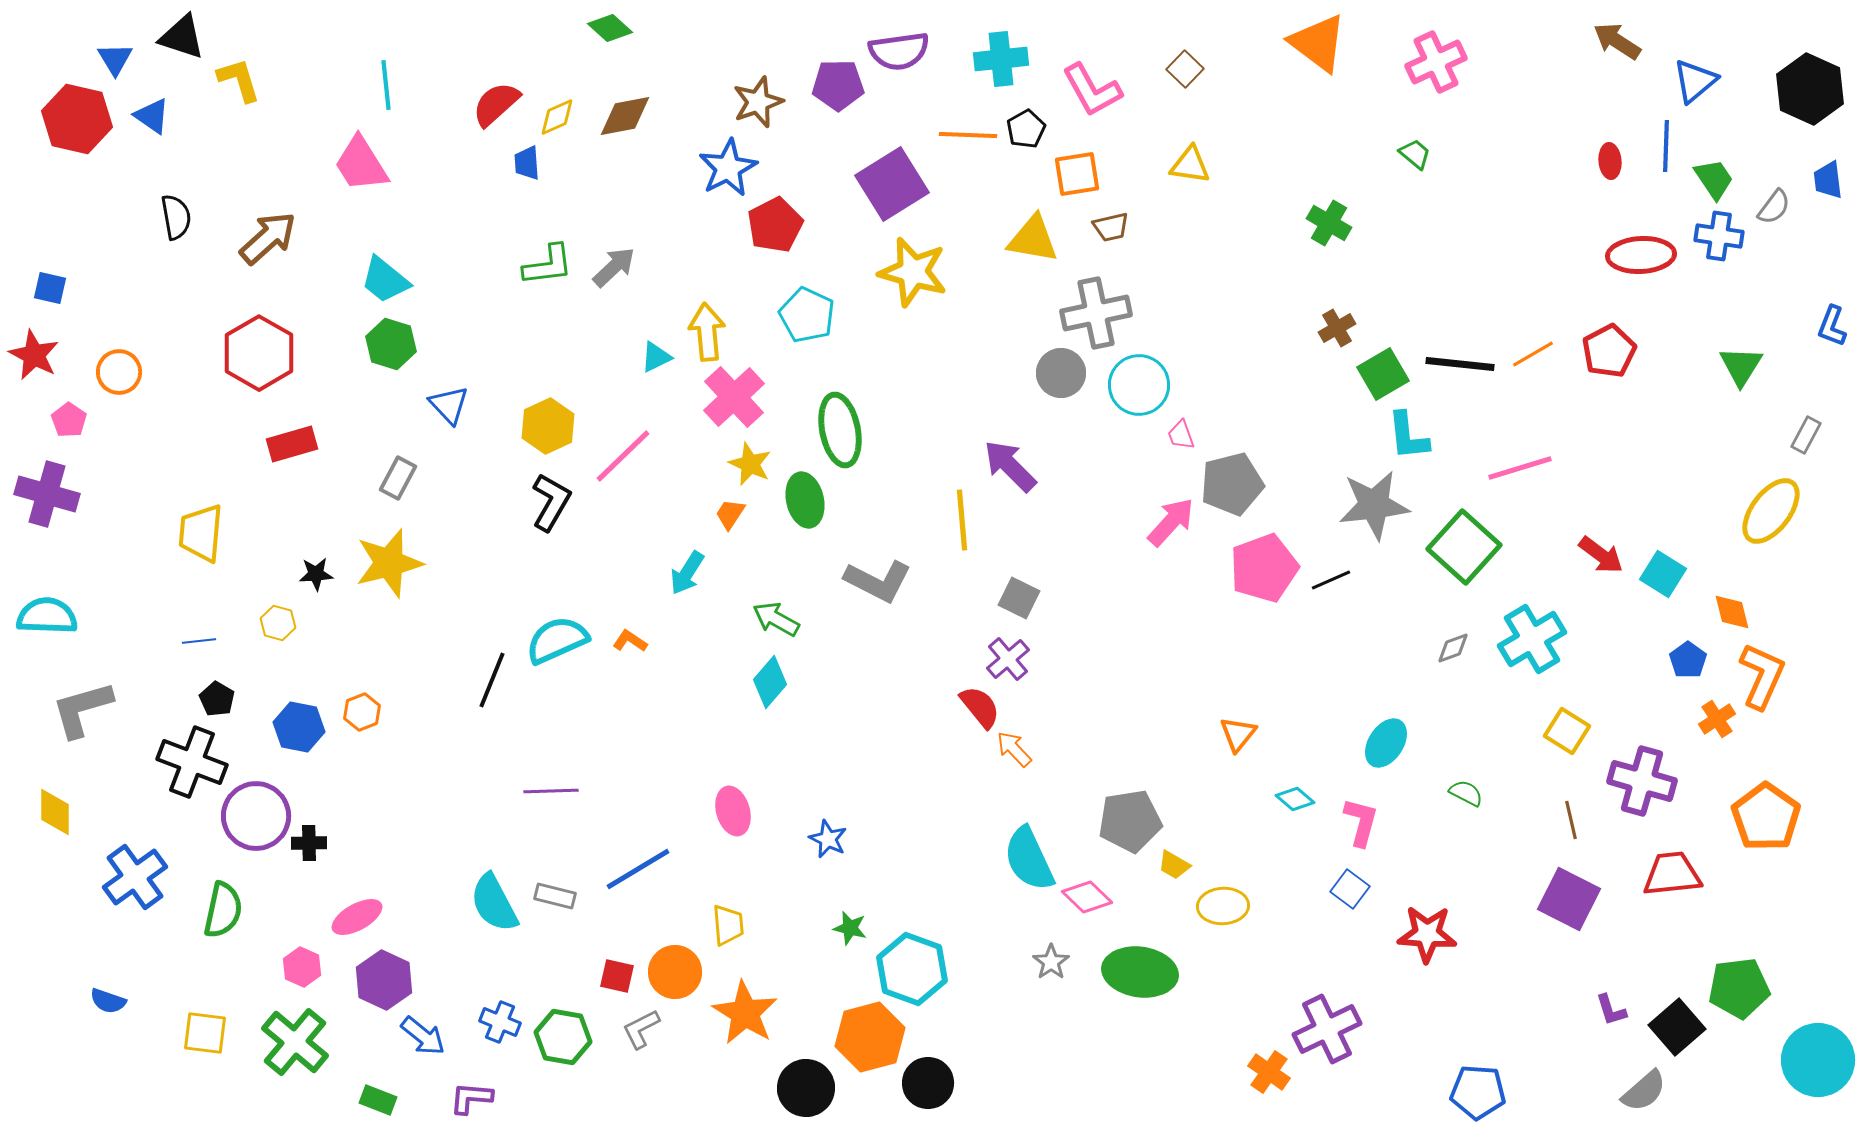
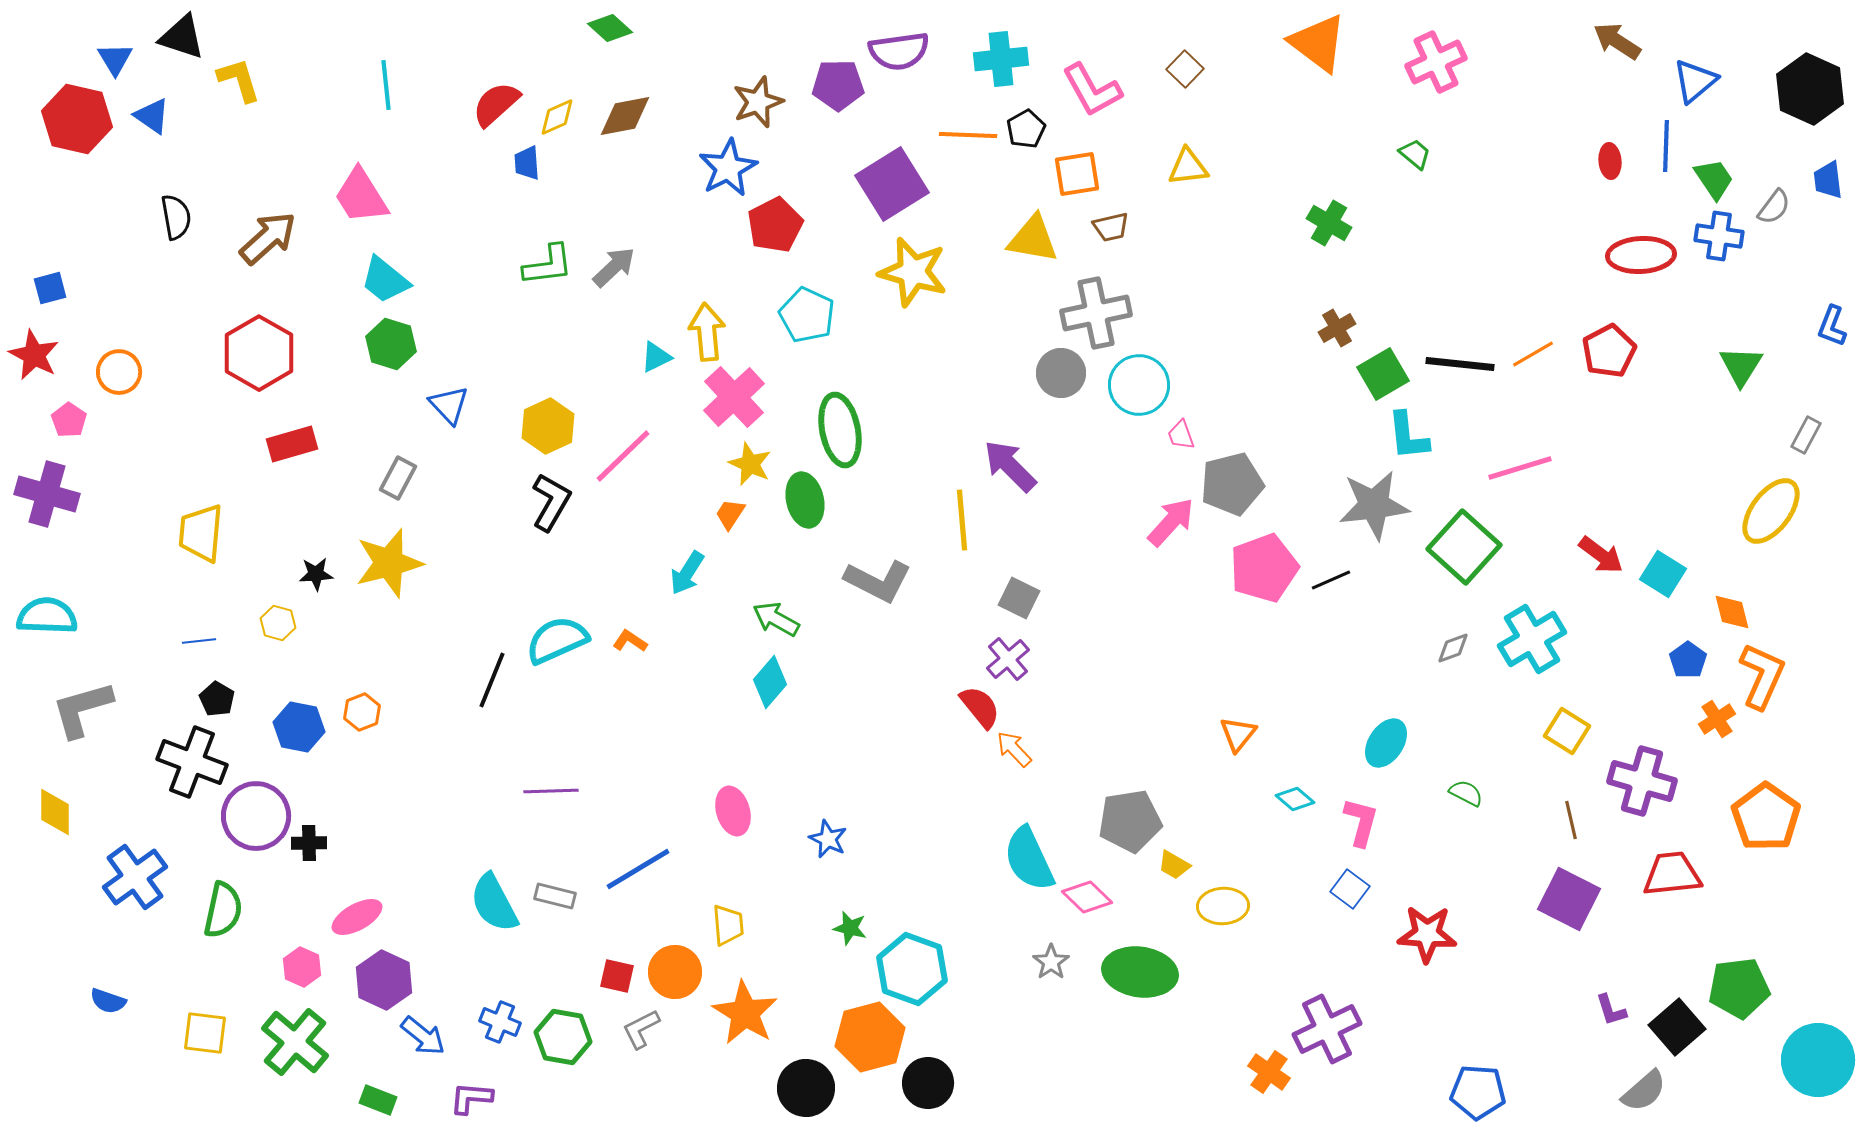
pink trapezoid at (361, 164): moved 32 px down
yellow triangle at (1190, 165): moved 2 px left, 2 px down; rotated 15 degrees counterclockwise
blue square at (50, 288): rotated 28 degrees counterclockwise
